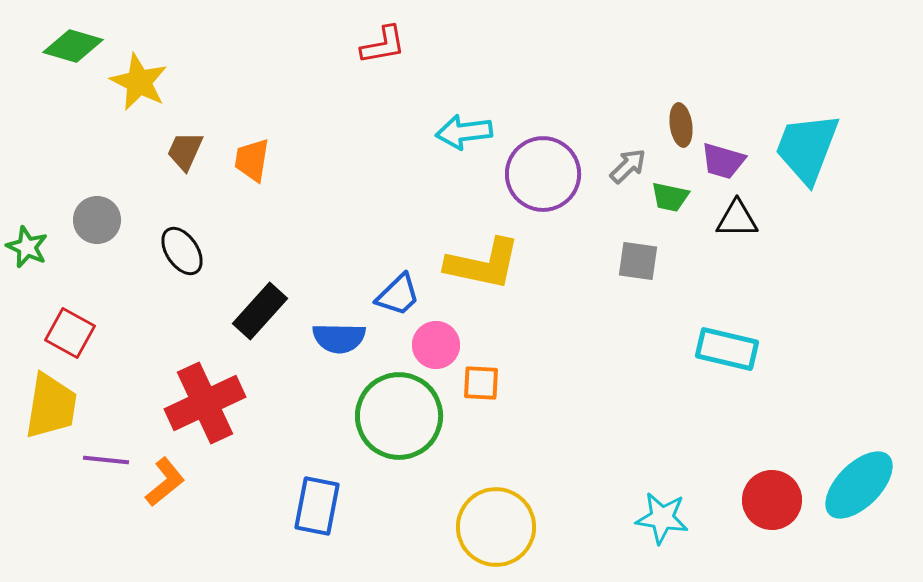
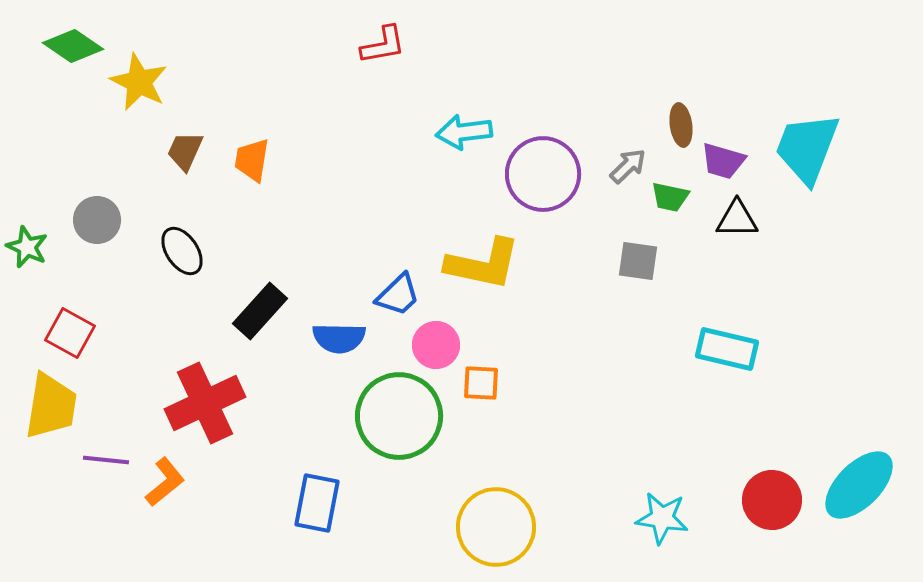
green diamond: rotated 18 degrees clockwise
blue rectangle: moved 3 px up
